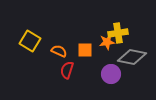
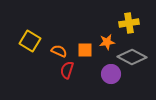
yellow cross: moved 11 px right, 10 px up
gray diamond: rotated 16 degrees clockwise
